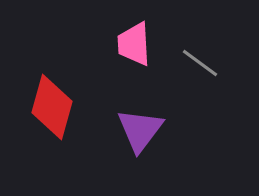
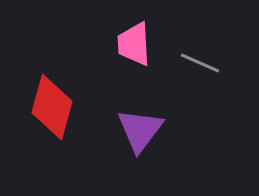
gray line: rotated 12 degrees counterclockwise
